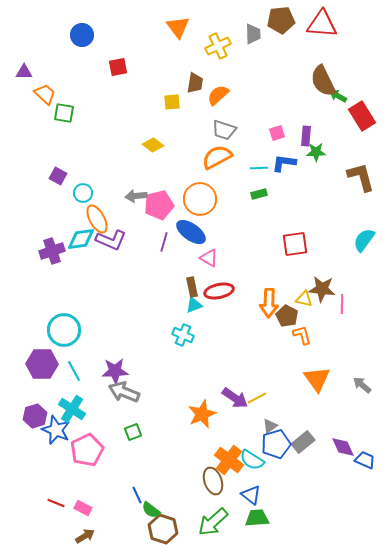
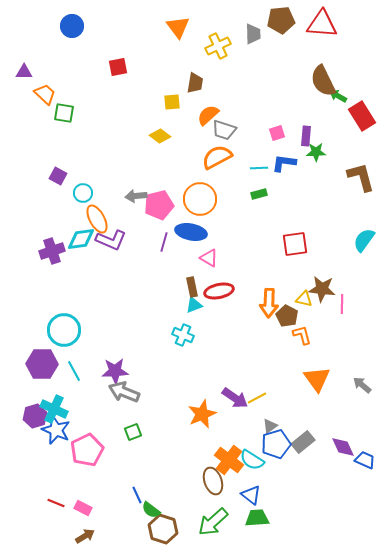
blue circle at (82, 35): moved 10 px left, 9 px up
orange semicircle at (218, 95): moved 10 px left, 20 px down
yellow diamond at (153, 145): moved 7 px right, 9 px up
blue ellipse at (191, 232): rotated 24 degrees counterclockwise
cyan cross at (72, 409): moved 18 px left; rotated 8 degrees counterclockwise
